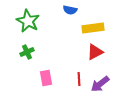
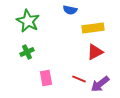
red line: rotated 64 degrees counterclockwise
